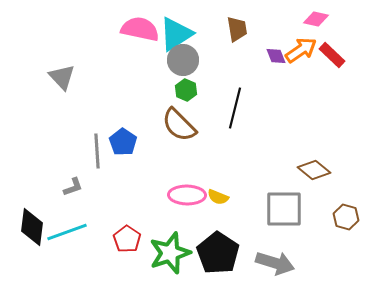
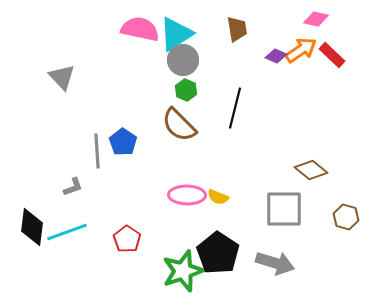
purple diamond: rotated 45 degrees counterclockwise
brown diamond: moved 3 px left
green star: moved 13 px right, 18 px down
